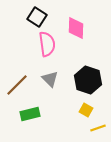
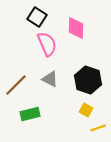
pink semicircle: rotated 15 degrees counterclockwise
gray triangle: rotated 18 degrees counterclockwise
brown line: moved 1 px left
